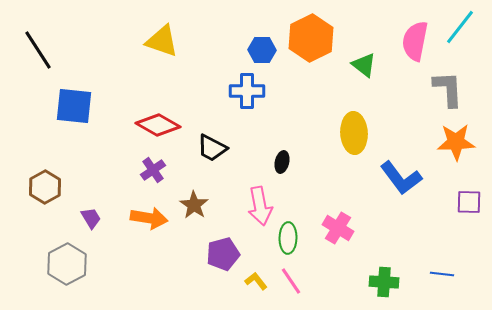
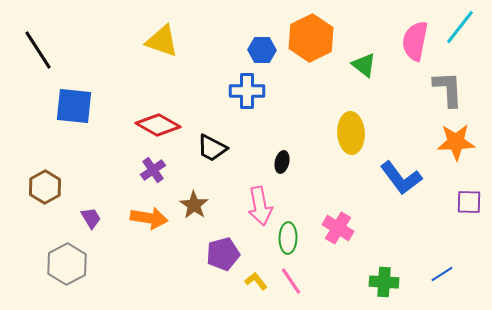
yellow ellipse: moved 3 px left
blue line: rotated 40 degrees counterclockwise
